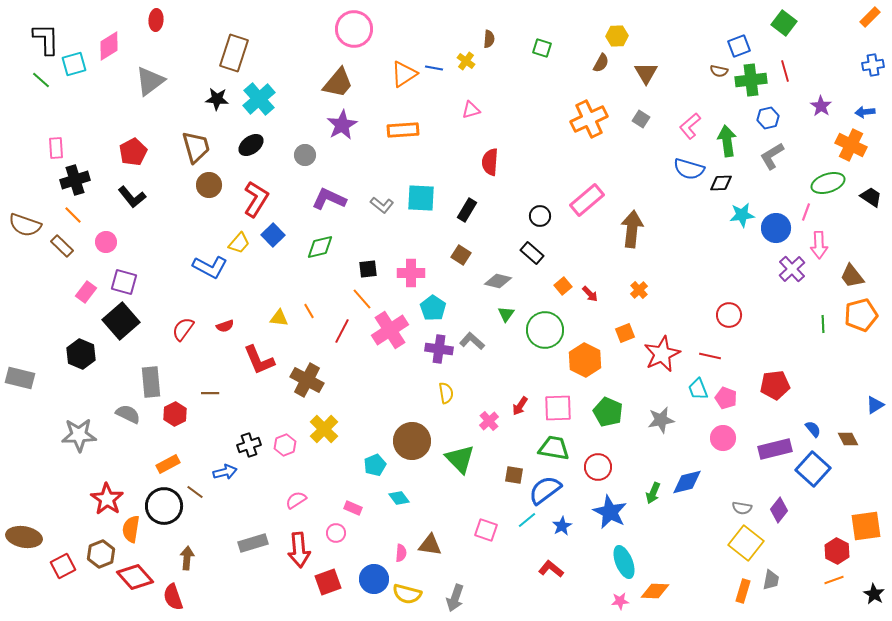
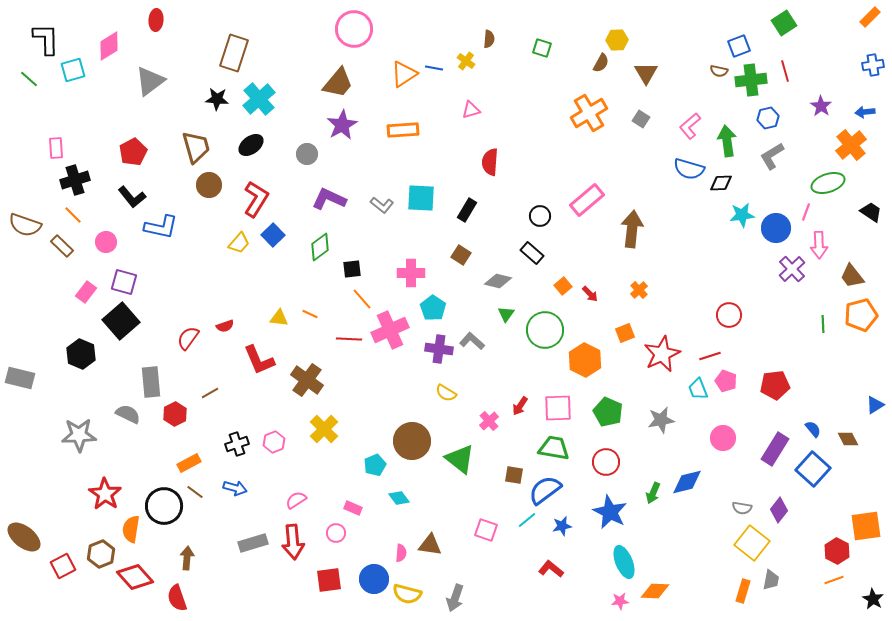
green square at (784, 23): rotated 20 degrees clockwise
yellow hexagon at (617, 36): moved 4 px down
cyan square at (74, 64): moved 1 px left, 6 px down
green line at (41, 80): moved 12 px left, 1 px up
orange cross at (589, 119): moved 6 px up; rotated 6 degrees counterclockwise
orange cross at (851, 145): rotated 24 degrees clockwise
gray circle at (305, 155): moved 2 px right, 1 px up
black trapezoid at (871, 197): moved 15 px down
green diamond at (320, 247): rotated 24 degrees counterclockwise
blue L-shape at (210, 267): moved 49 px left, 40 px up; rotated 16 degrees counterclockwise
black square at (368, 269): moved 16 px left
orange line at (309, 311): moved 1 px right, 3 px down; rotated 35 degrees counterclockwise
red semicircle at (183, 329): moved 5 px right, 9 px down
pink cross at (390, 330): rotated 9 degrees clockwise
red line at (342, 331): moved 7 px right, 8 px down; rotated 65 degrees clockwise
red line at (710, 356): rotated 30 degrees counterclockwise
brown cross at (307, 380): rotated 8 degrees clockwise
brown line at (210, 393): rotated 30 degrees counterclockwise
yellow semicircle at (446, 393): rotated 130 degrees clockwise
pink pentagon at (726, 398): moved 17 px up
black cross at (249, 445): moved 12 px left, 1 px up
pink hexagon at (285, 445): moved 11 px left, 3 px up
purple rectangle at (775, 449): rotated 44 degrees counterclockwise
green triangle at (460, 459): rotated 8 degrees counterclockwise
orange rectangle at (168, 464): moved 21 px right, 1 px up
red circle at (598, 467): moved 8 px right, 5 px up
blue arrow at (225, 472): moved 10 px right, 16 px down; rotated 30 degrees clockwise
red star at (107, 499): moved 2 px left, 5 px up
blue star at (562, 526): rotated 18 degrees clockwise
brown ellipse at (24, 537): rotated 28 degrees clockwise
yellow square at (746, 543): moved 6 px right
red arrow at (299, 550): moved 6 px left, 8 px up
red square at (328, 582): moved 1 px right, 2 px up; rotated 12 degrees clockwise
black star at (874, 594): moved 1 px left, 5 px down
red semicircle at (173, 597): moved 4 px right, 1 px down
